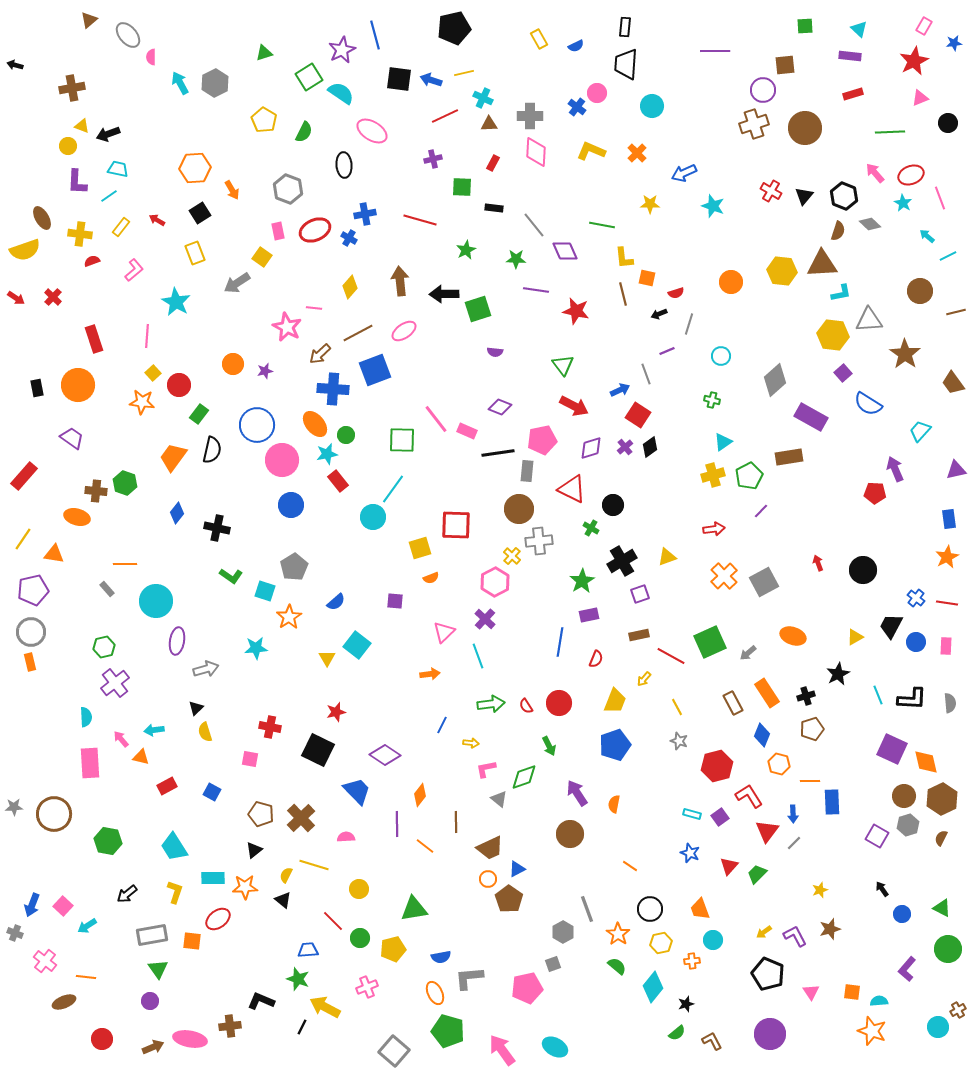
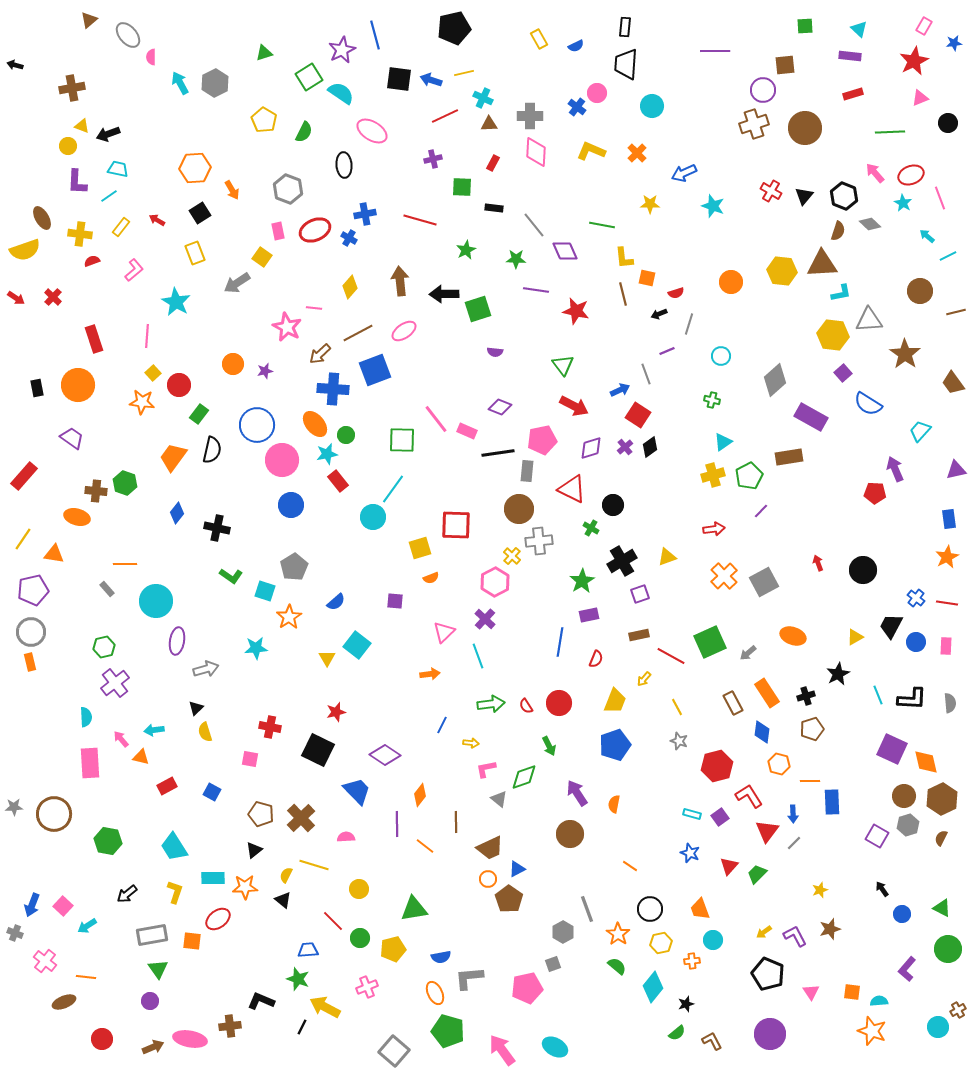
blue diamond at (762, 735): moved 3 px up; rotated 15 degrees counterclockwise
